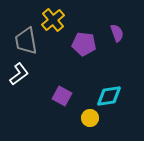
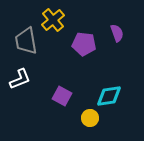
white L-shape: moved 1 px right, 5 px down; rotated 15 degrees clockwise
